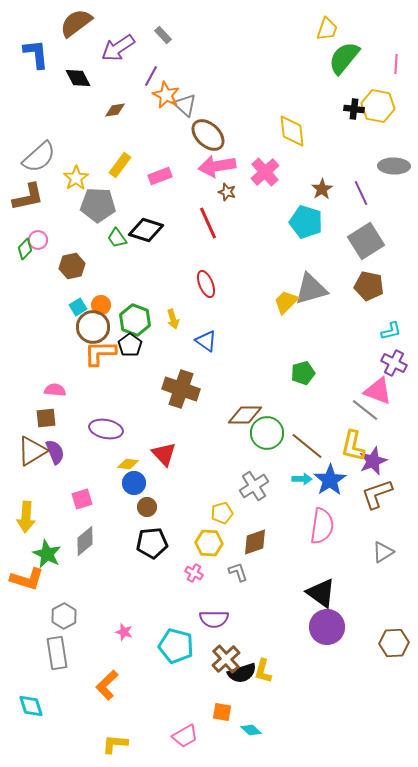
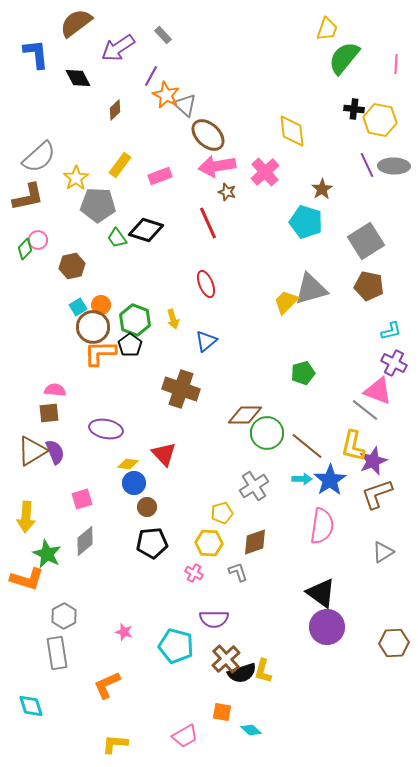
yellow hexagon at (378, 106): moved 2 px right, 14 px down
brown diamond at (115, 110): rotated 35 degrees counterclockwise
purple line at (361, 193): moved 6 px right, 28 px up
blue triangle at (206, 341): rotated 45 degrees clockwise
brown square at (46, 418): moved 3 px right, 5 px up
orange L-shape at (107, 685): rotated 20 degrees clockwise
